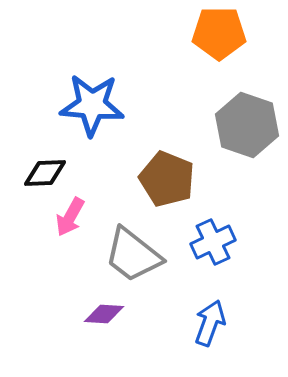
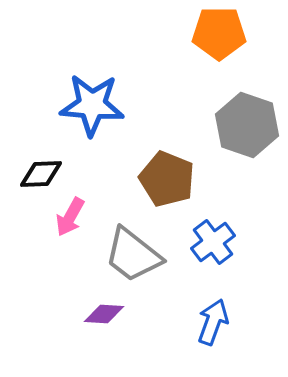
black diamond: moved 4 px left, 1 px down
blue cross: rotated 12 degrees counterclockwise
blue arrow: moved 3 px right, 1 px up
